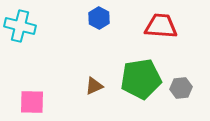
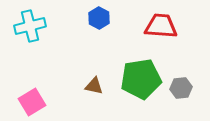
cyan cross: moved 10 px right; rotated 28 degrees counterclockwise
brown triangle: rotated 36 degrees clockwise
pink square: rotated 32 degrees counterclockwise
